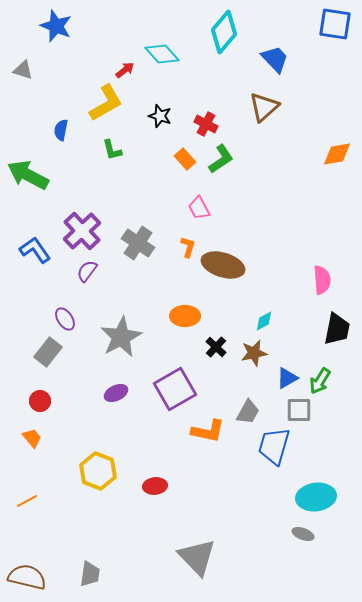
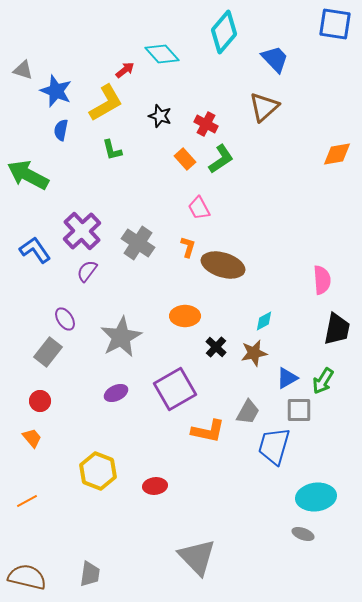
blue star at (56, 26): moved 65 px down
green arrow at (320, 381): moved 3 px right
